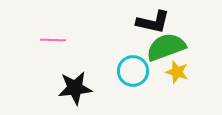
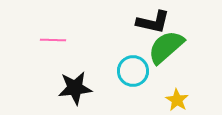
green semicircle: rotated 21 degrees counterclockwise
yellow star: moved 28 px down; rotated 15 degrees clockwise
